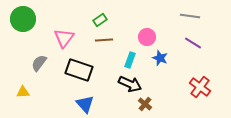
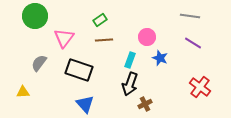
green circle: moved 12 px right, 3 px up
black arrow: rotated 85 degrees clockwise
brown cross: rotated 24 degrees clockwise
